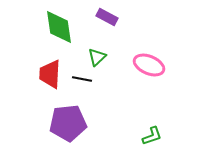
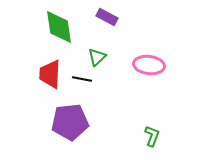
pink ellipse: rotated 16 degrees counterclockwise
purple pentagon: moved 2 px right, 1 px up
green L-shape: rotated 50 degrees counterclockwise
